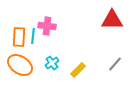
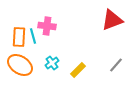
red triangle: rotated 20 degrees counterclockwise
cyan line: rotated 21 degrees counterclockwise
gray line: moved 1 px right, 1 px down
